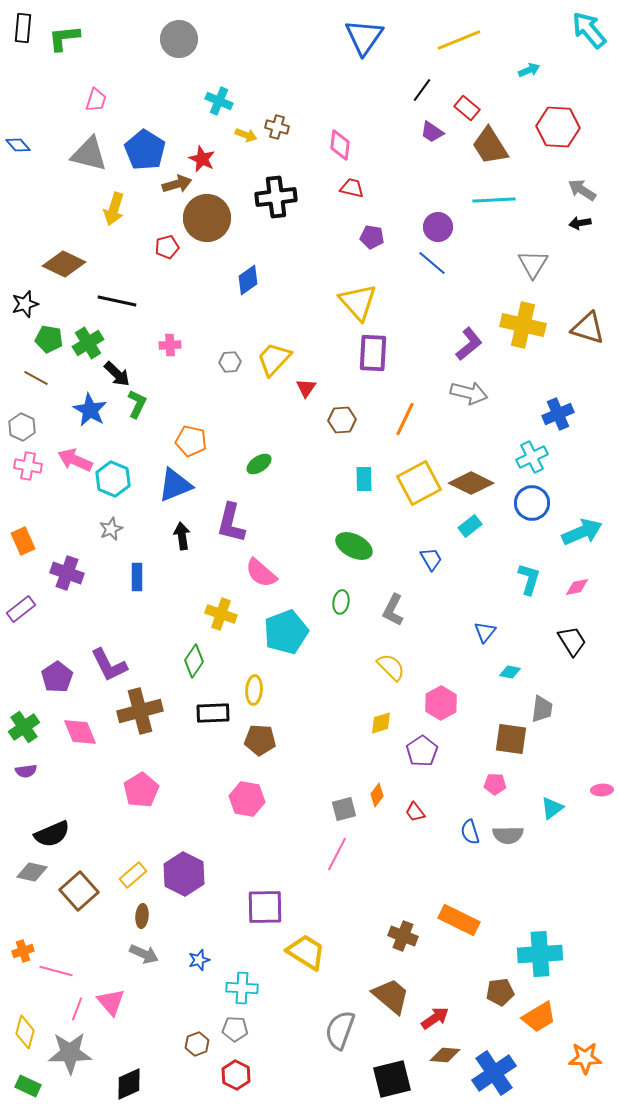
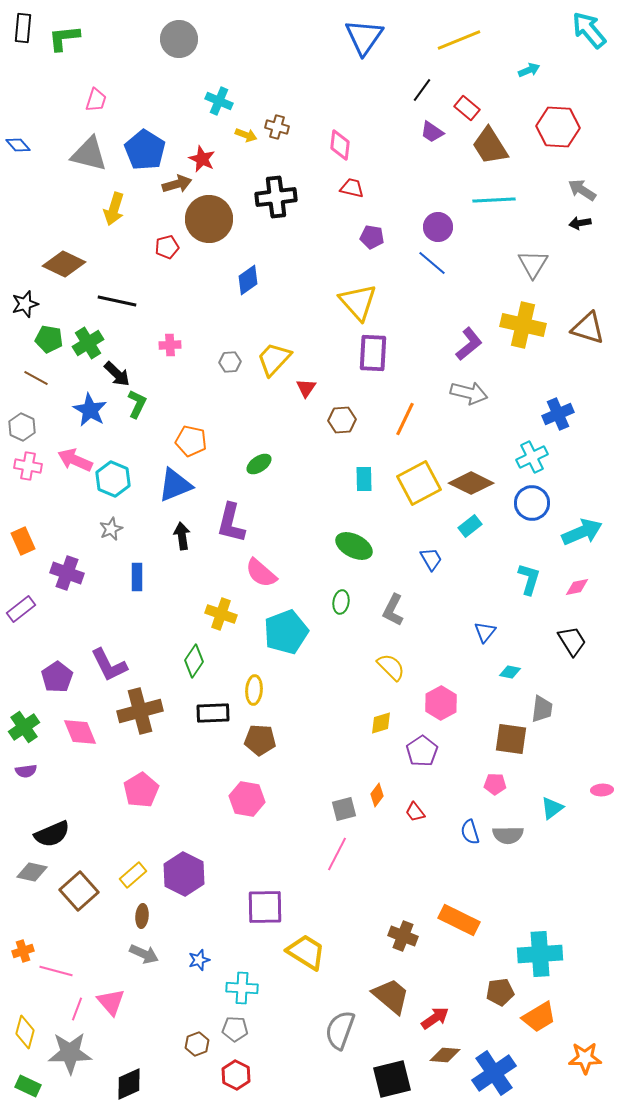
brown circle at (207, 218): moved 2 px right, 1 px down
